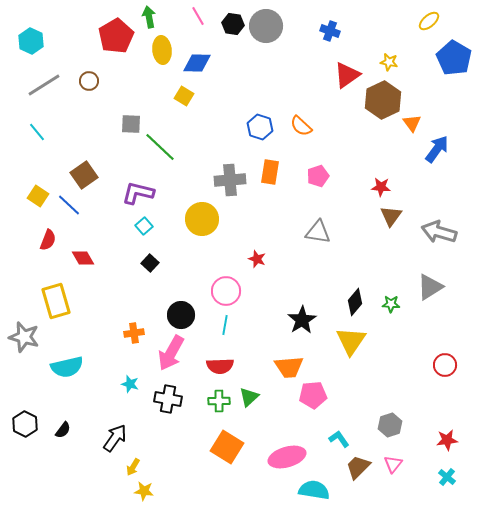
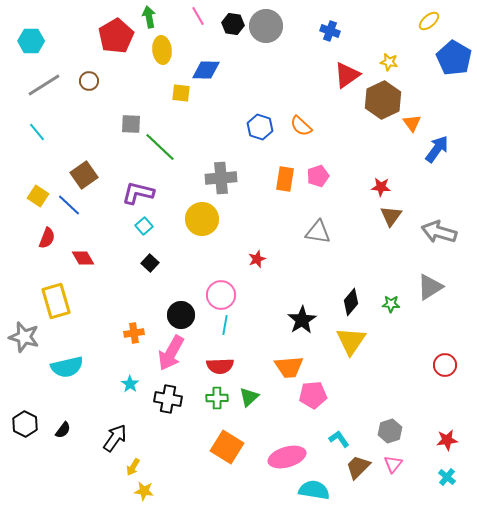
cyan hexagon at (31, 41): rotated 25 degrees counterclockwise
blue diamond at (197, 63): moved 9 px right, 7 px down
yellow square at (184, 96): moved 3 px left, 3 px up; rotated 24 degrees counterclockwise
orange rectangle at (270, 172): moved 15 px right, 7 px down
gray cross at (230, 180): moved 9 px left, 2 px up
red semicircle at (48, 240): moved 1 px left, 2 px up
red star at (257, 259): rotated 30 degrees clockwise
pink circle at (226, 291): moved 5 px left, 4 px down
black diamond at (355, 302): moved 4 px left
cyan star at (130, 384): rotated 18 degrees clockwise
green cross at (219, 401): moved 2 px left, 3 px up
gray hexagon at (390, 425): moved 6 px down
